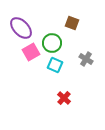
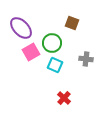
gray cross: rotated 24 degrees counterclockwise
